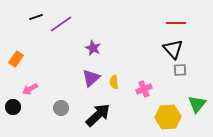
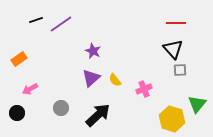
black line: moved 3 px down
purple star: moved 3 px down
orange rectangle: moved 3 px right; rotated 21 degrees clockwise
yellow semicircle: moved 1 px right, 2 px up; rotated 32 degrees counterclockwise
black circle: moved 4 px right, 6 px down
yellow hexagon: moved 4 px right, 2 px down; rotated 20 degrees clockwise
